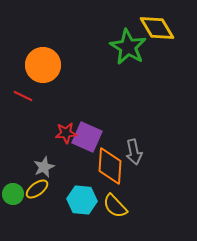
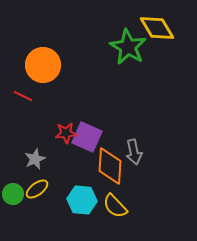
gray star: moved 9 px left, 8 px up
